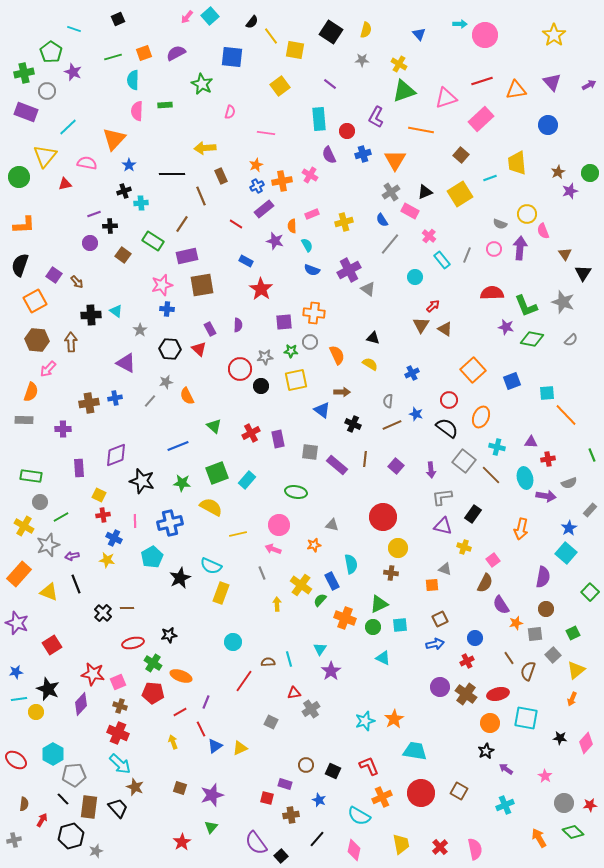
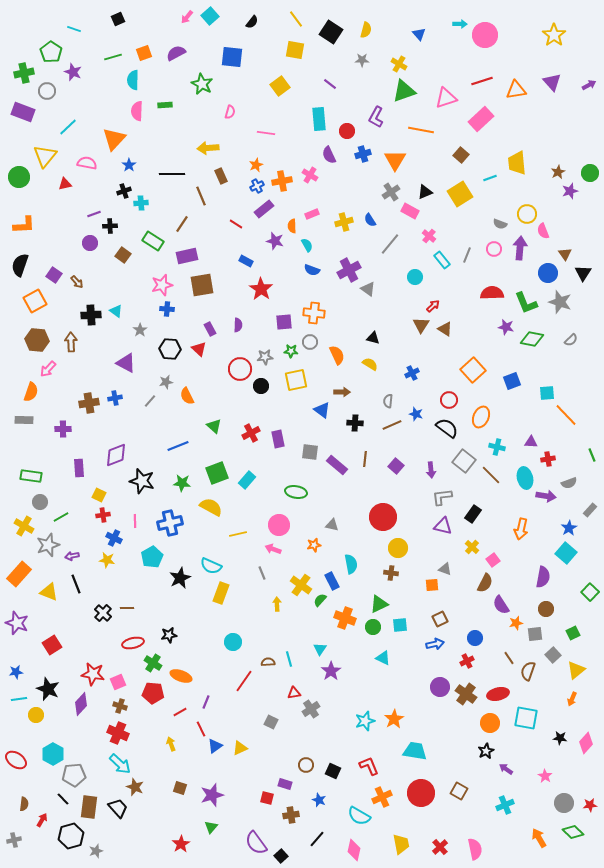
yellow line at (271, 36): moved 25 px right, 17 px up
purple rectangle at (26, 112): moved 3 px left
blue circle at (548, 125): moved 148 px down
yellow arrow at (205, 148): moved 3 px right
blue semicircle at (382, 220): moved 12 px left
gray star at (563, 302): moved 3 px left
green L-shape at (526, 306): moved 3 px up
black cross at (353, 424): moved 2 px right, 1 px up; rotated 21 degrees counterclockwise
yellow cross at (464, 547): moved 8 px right; rotated 24 degrees clockwise
yellow circle at (36, 712): moved 3 px down
yellow arrow at (173, 742): moved 2 px left, 2 px down
red star at (182, 842): moved 1 px left, 2 px down
